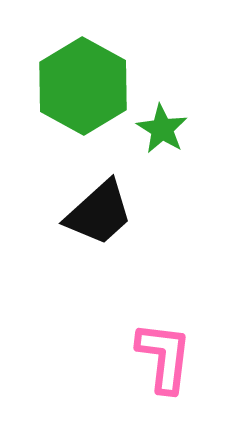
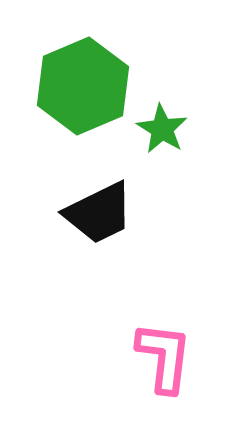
green hexagon: rotated 8 degrees clockwise
black trapezoid: rotated 16 degrees clockwise
